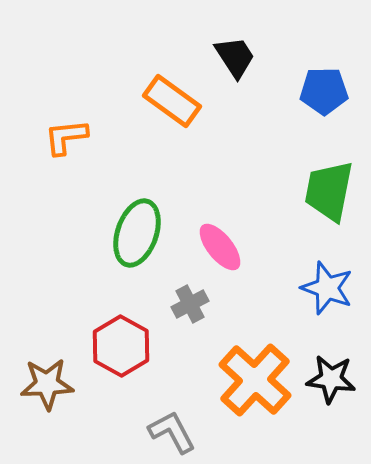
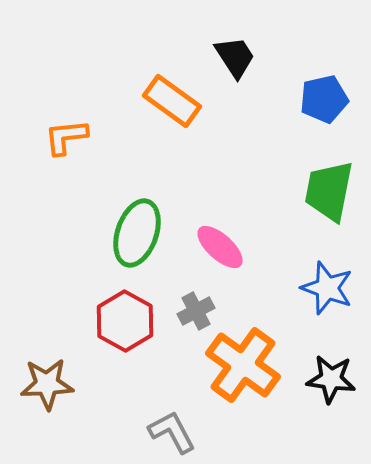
blue pentagon: moved 8 px down; rotated 12 degrees counterclockwise
pink ellipse: rotated 9 degrees counterclockwise
gray cross: moved 6 px right, 7 px down
red hexagon: moved 4 px right, 25 px up
orange cross: moved 12 px left, 15 px up; rotated 6 degrees counterclockwise
